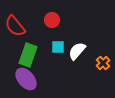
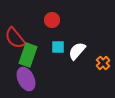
red semicircle: moved 12 px down
purple ellipse: rotated 15 degrees clockwise
